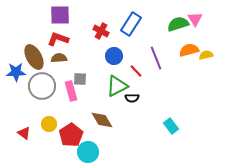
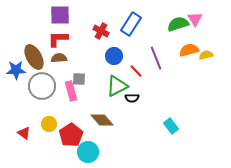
red L-shape: rotated 20 degrees counterclockwise
blue star: moved 2 px up
gray square: moved 1 px left
brown diamond: rotated 10 degrees counterclockwise
